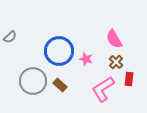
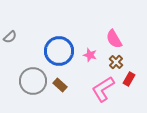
pink star: moved 4 px right, 4 px up
red rectangle: rotated 24 degrees clockwise
